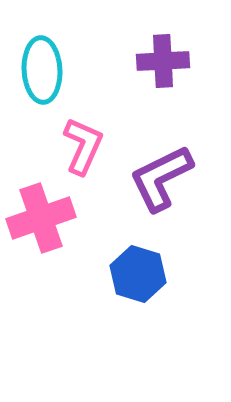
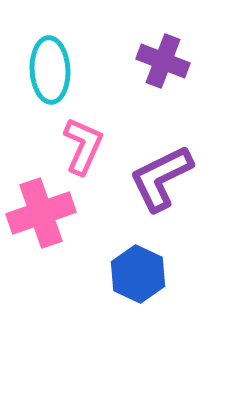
purple cross: rotated 24 degrees clockwise
cyan ellipse: moved 8 px right
pink cross: moved 5 px up
blue hexagon: rotated 8 degrees clockwise
